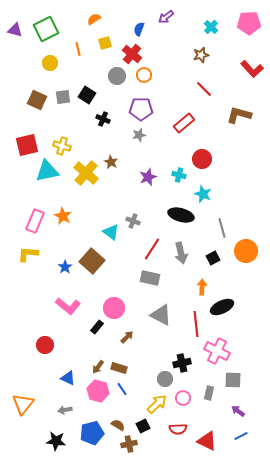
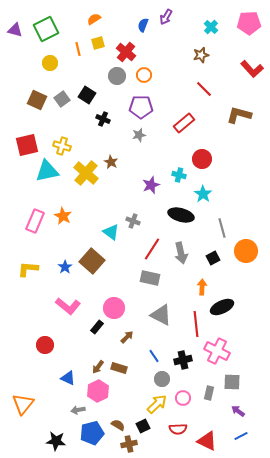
purple arrow at (166, 17): rotated 21 degrees counterclockwise
blue semicircle at (139, 29): moved 4 px right, 4 px up
yellow square at (105, 43): moved 7 px left
red cross at (132, 54): moved 6 px left, 2 px up
gray square at (63, 97): moved 1 px left, 2 px down; rotated 28 degrees counterclockwise
purple pentagon at (141, 109): moved 2 px up
purple star at (148, 177): moved 3 px right, 8 px down
cyan star at (203, 194): rotated 12 degrees clockwise
yellow L-shape at (28, 254): moved 15 px down
black cross at (182, 363): moved 1 px right, 3 px up
gray circle at (165, 379): moved 3 px left
gray square at (233, 380): moved 1 px left, 2 px down
blue line at (122, 389): moved 32 px right, 33 px up
pink hexagon at (98, 391): rotated 20 degrees clockwise
gray arrow at (65, 410): moved 13 px right
